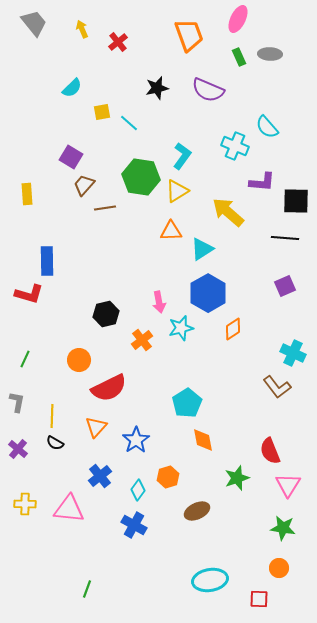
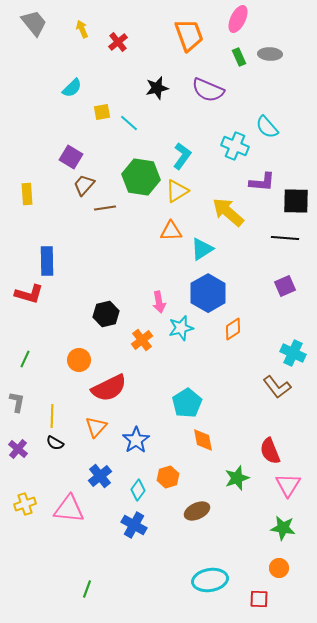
yellow cross at (25, 504): rotated 20 degrees counterclockwise
